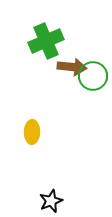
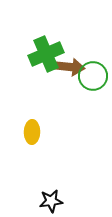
green cross: moved 13 px down
brown arrow: moved 2 px left
black star: rotated 15 degrees clockwise
